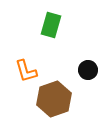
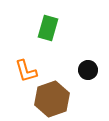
green rectangle: moved 3 px left, 3 px down
brown hexagon: moved 2 px left
